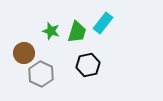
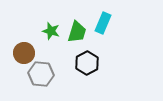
cyan rectangle: rotated 15 degrees counterclockwise
black hexagon: moved 1 px left, 2 px up; rotated 15 degrees counterclockwise
gray hexagon: rotated 20 degrees counterclockwise
